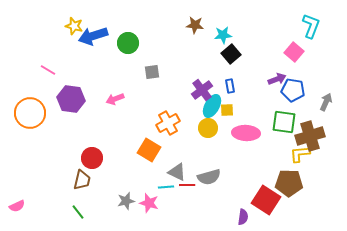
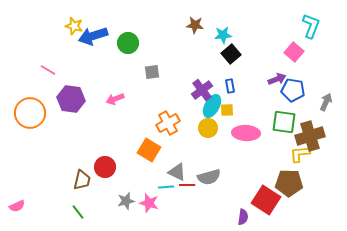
red circle: moved 13 px right, 9 px down
